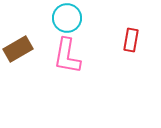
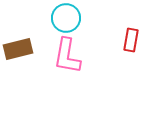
cyan circle: moved 1 px left
brown rectangle: rotated 16 degrees clockwise
